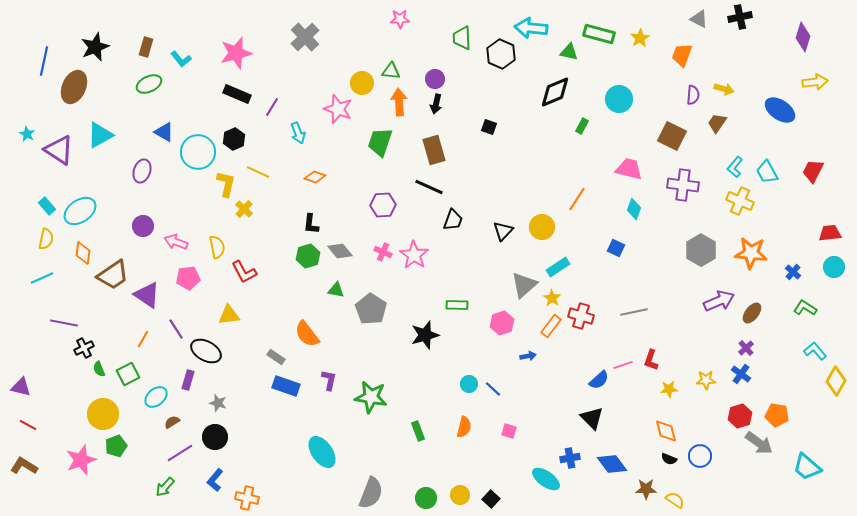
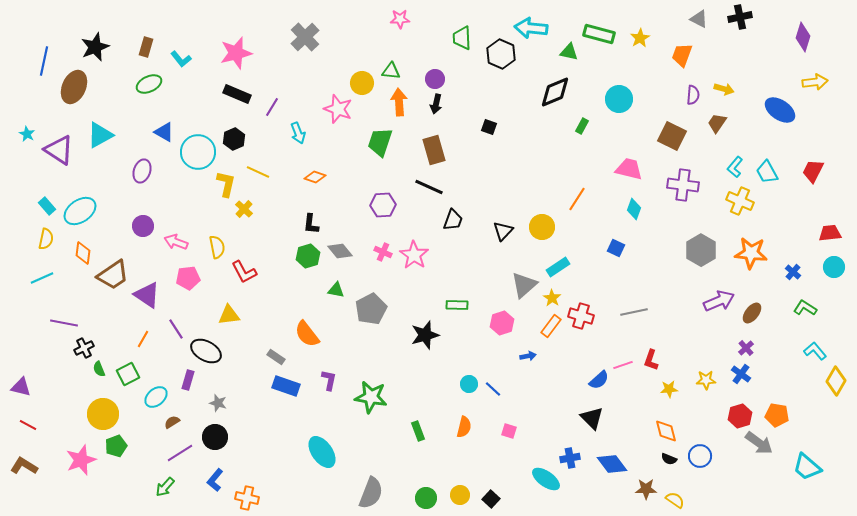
gray pentagon at (371, 309): rotated 12 degrees clockwise
